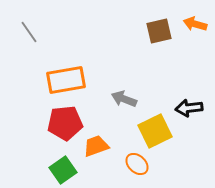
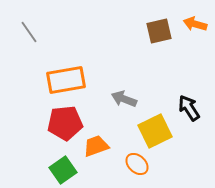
black arrow: rotated 64 degrees clockwise
